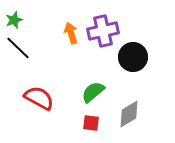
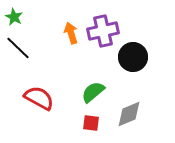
green star: moved 3 px up; rotated 24 degrees counterclockwise
gray diamond: rotated 8 degrees clockwise
